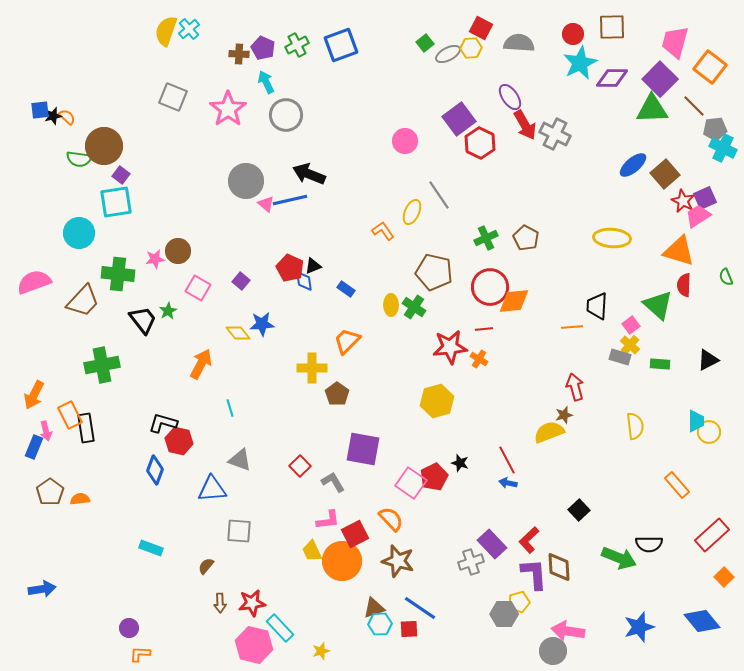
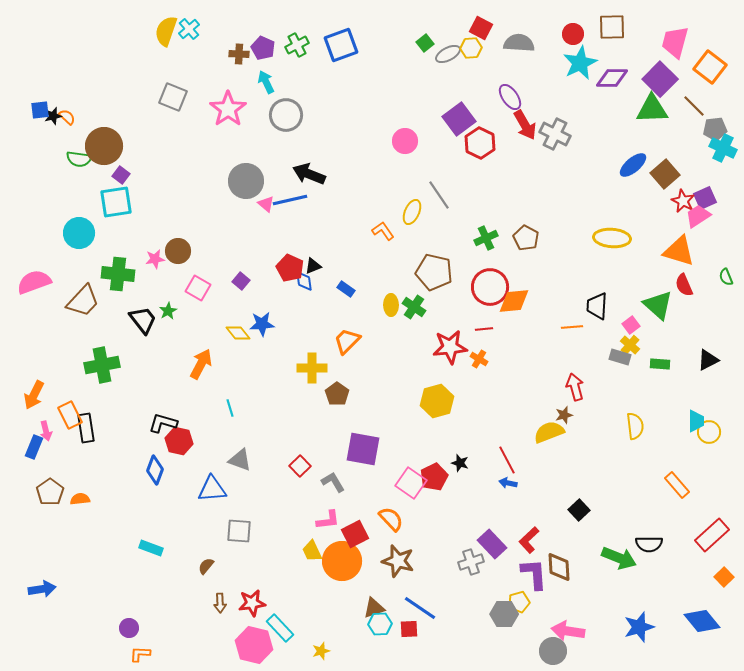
red semicircle at (684, 285): rotated 25 degrees counterclockwise
